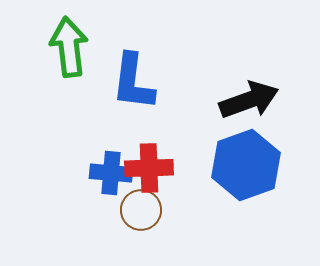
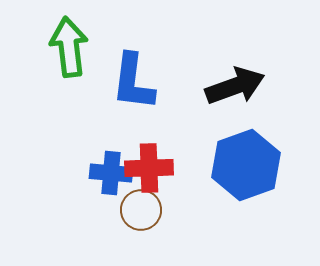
black arrow: moved 14 px left, 14 px up
